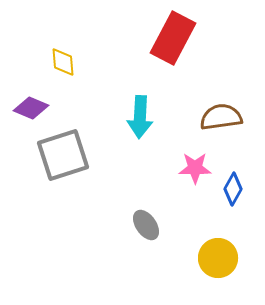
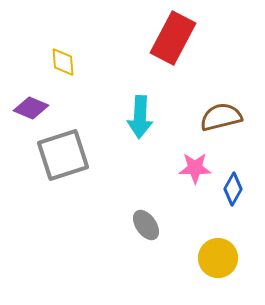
brown semicircle: rotated 6 degrees counterclockwise
